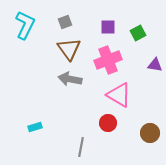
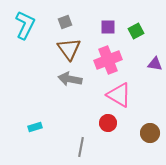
green square: moved 2 px left, 2 px up
purple triangle: moved 1 px up
